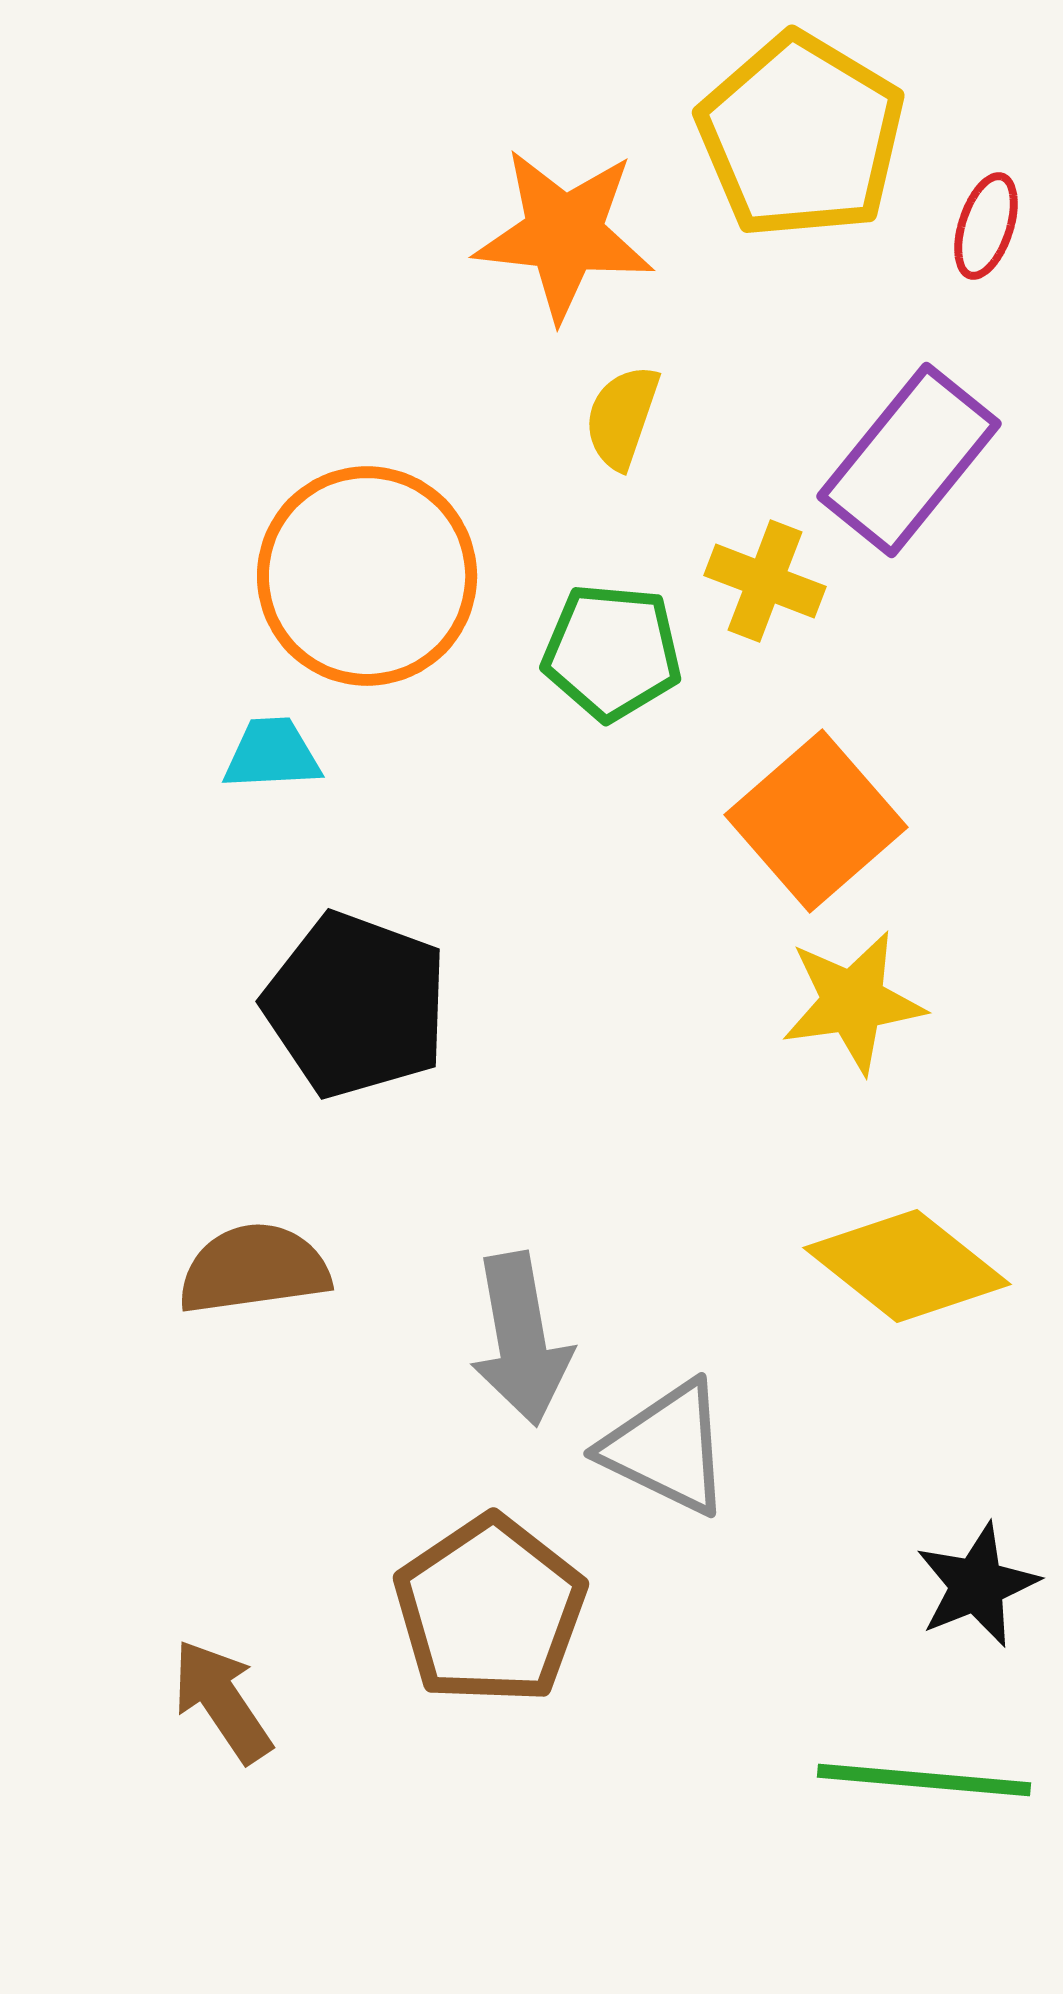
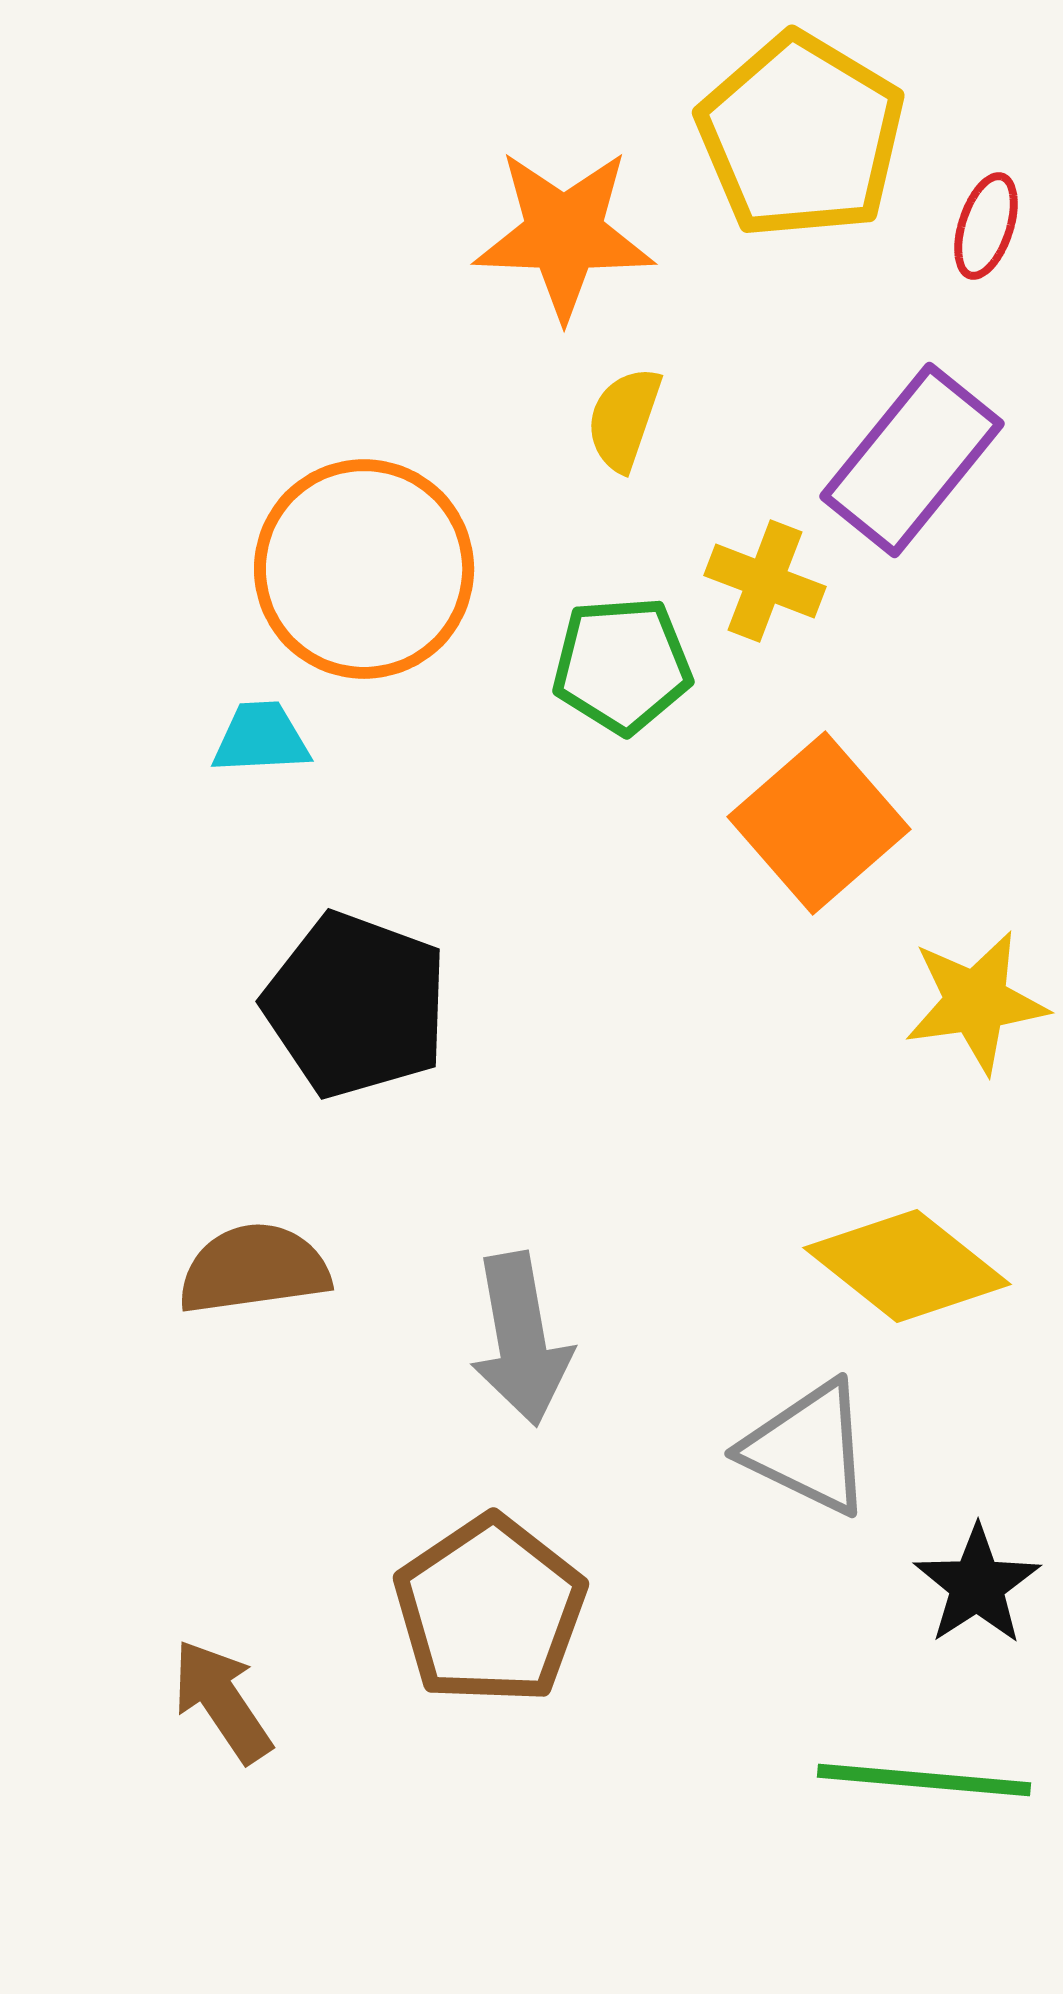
orange star: rotated 4 degrees counterclockwise
yellow semicircle: moved 2 px right, 2 px down
purple rectangle: moved 3 px right
orange circle: moved 3 px left, 7 px up
green pentagon: moved 10 px right, 13 px down; rotated 9 degrees counterclockwise
cyan trapezoid: moved 11 px left, 16 px up
orange square: moved 3 px right, 2 px down
yellow star: moved 123 px right
gray triangle: moved 141 px right
black star: rotated 11 degrees counterclockwise
